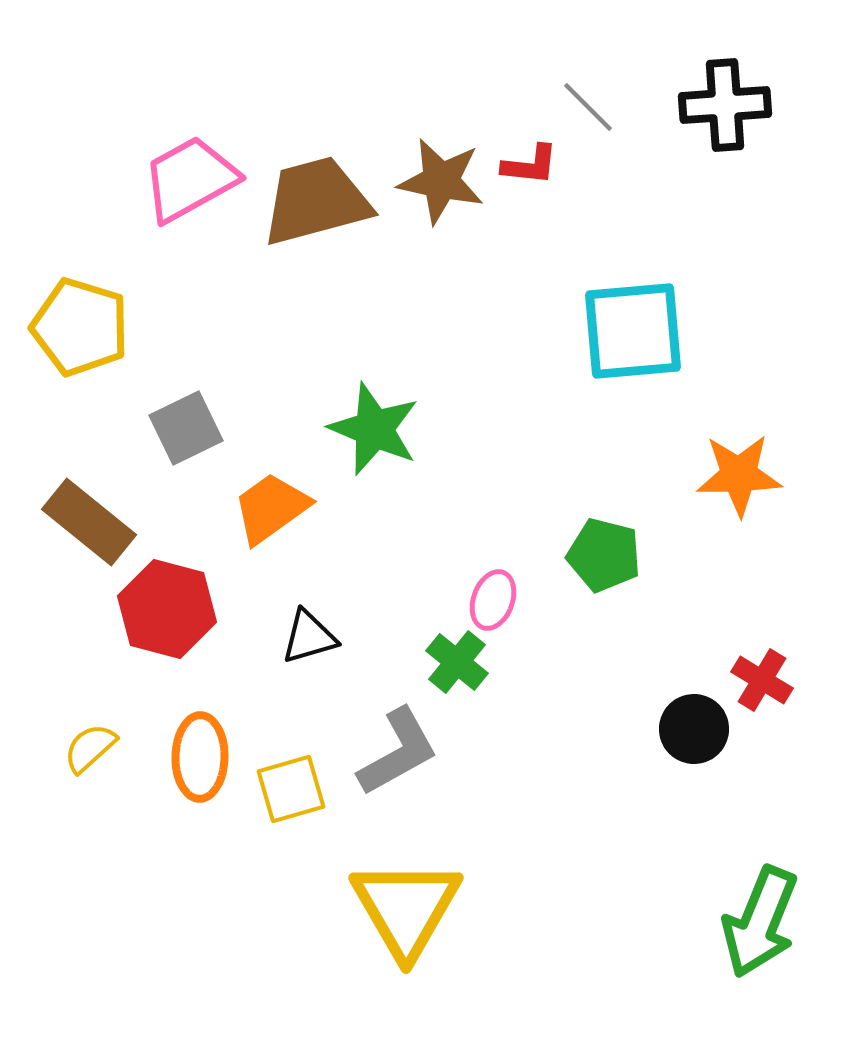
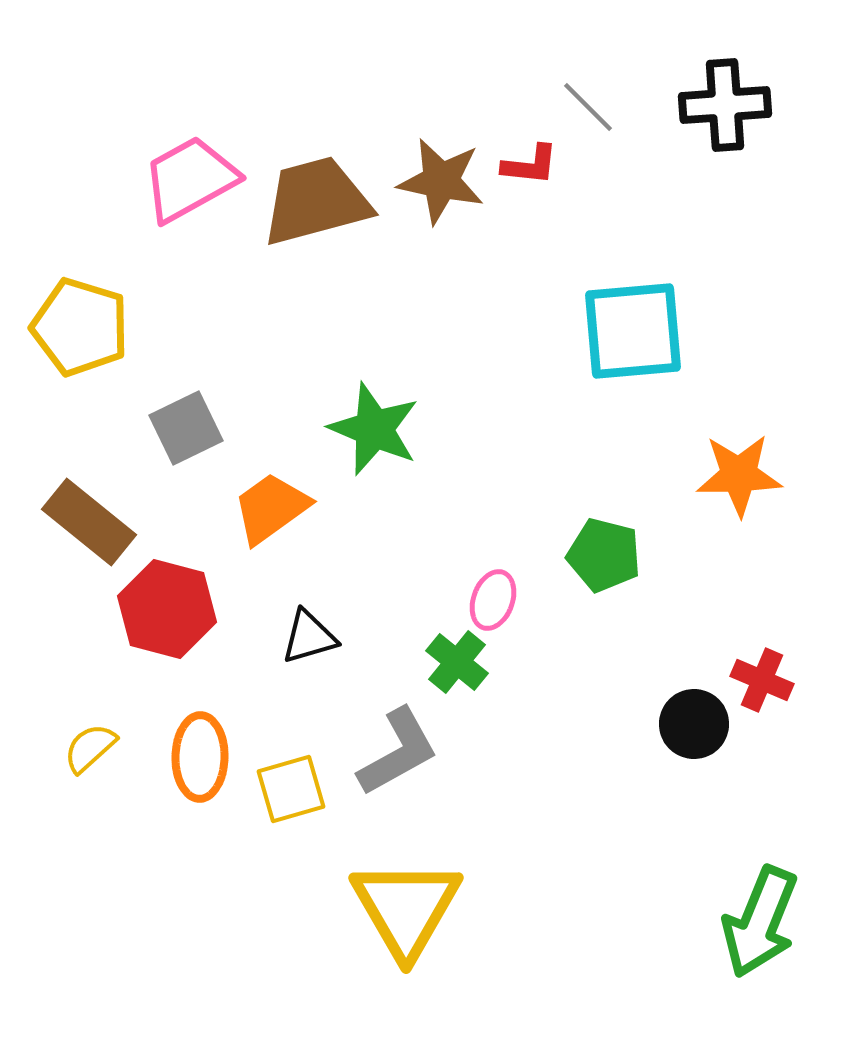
red cross: rotated 8 degrees counterclockwise
black circle: moved 5 px up
